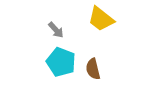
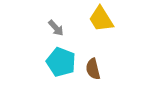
yellow trapezoid: rotated 20 degrees clockwise
gray arrow: moved 2 px up
